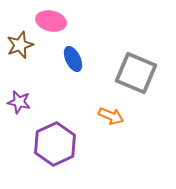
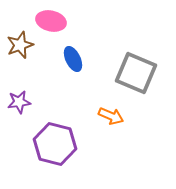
purple star: rotated 20 degrees counterclockwise
purple hexagon: rotated 21 degrees counterclockwise
